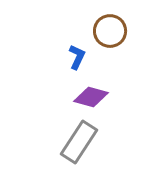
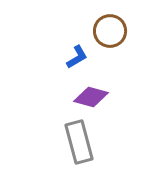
blue L-shape: rotated 35 degrees clockwise
gray rectangle: rotated 48 degrees counterclockwise
